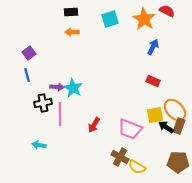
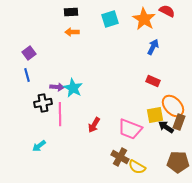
orange ellipse: moved 2 px left, 4 px up
brown rectangle: moved 4 px up
cyan arrow: moved 1 px down; rotated 48 degrees counterclockwise
